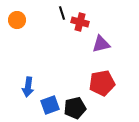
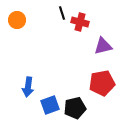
purple triangle: moved 2 px right, 2 px down
